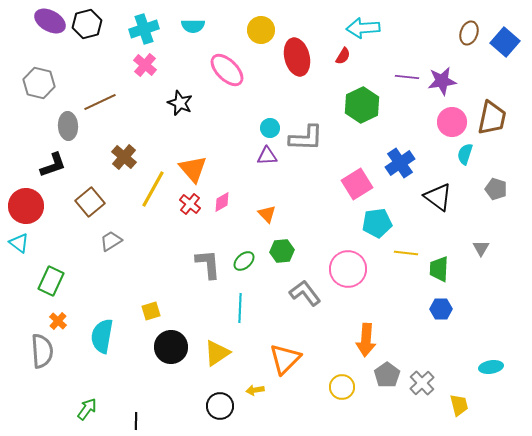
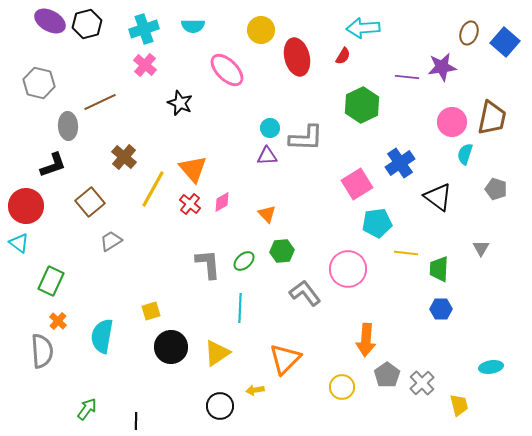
purple star at (442, 81): moved 14 px up
